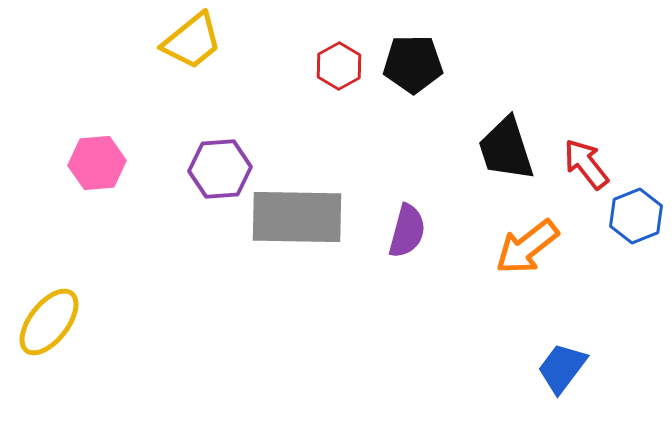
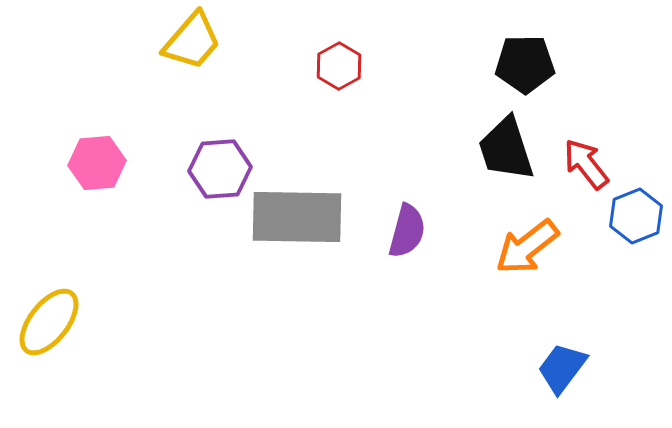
yellow trapezoid: rotated 10 degrees counterclockwise
black pentagon: moved 112 px right
